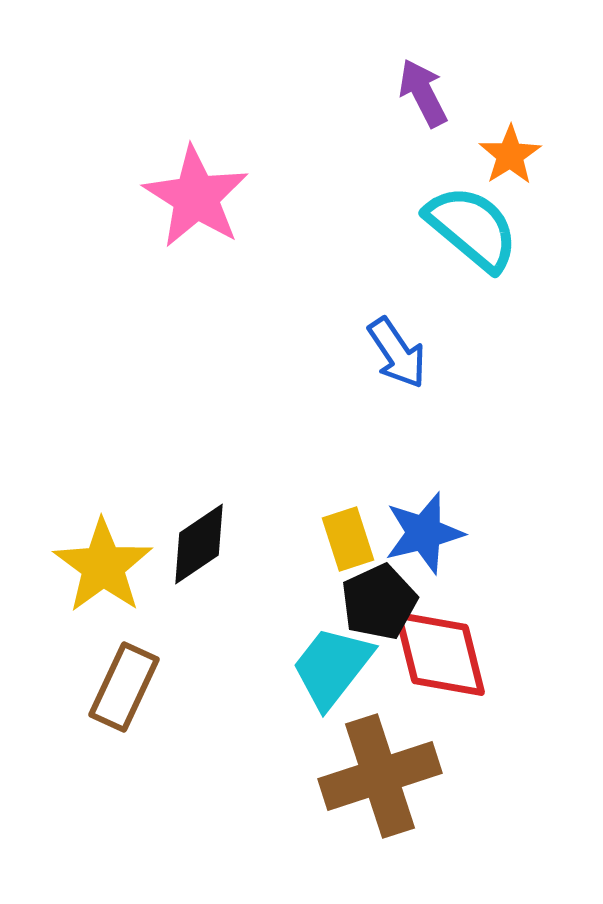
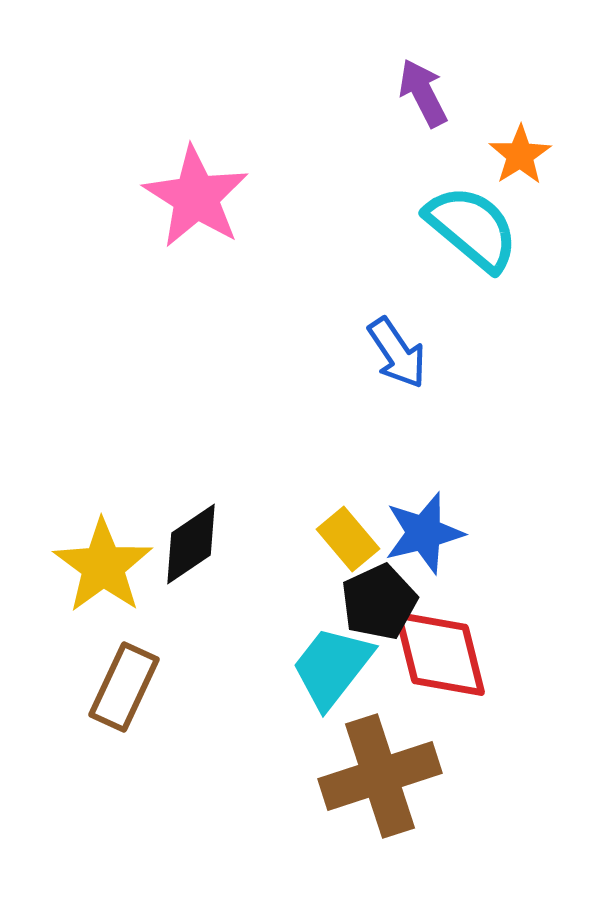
orange star: moved 10 px right
yellow rectangle: rotated 22 degrees counterclockwise
black diamond: moved 8 px left
